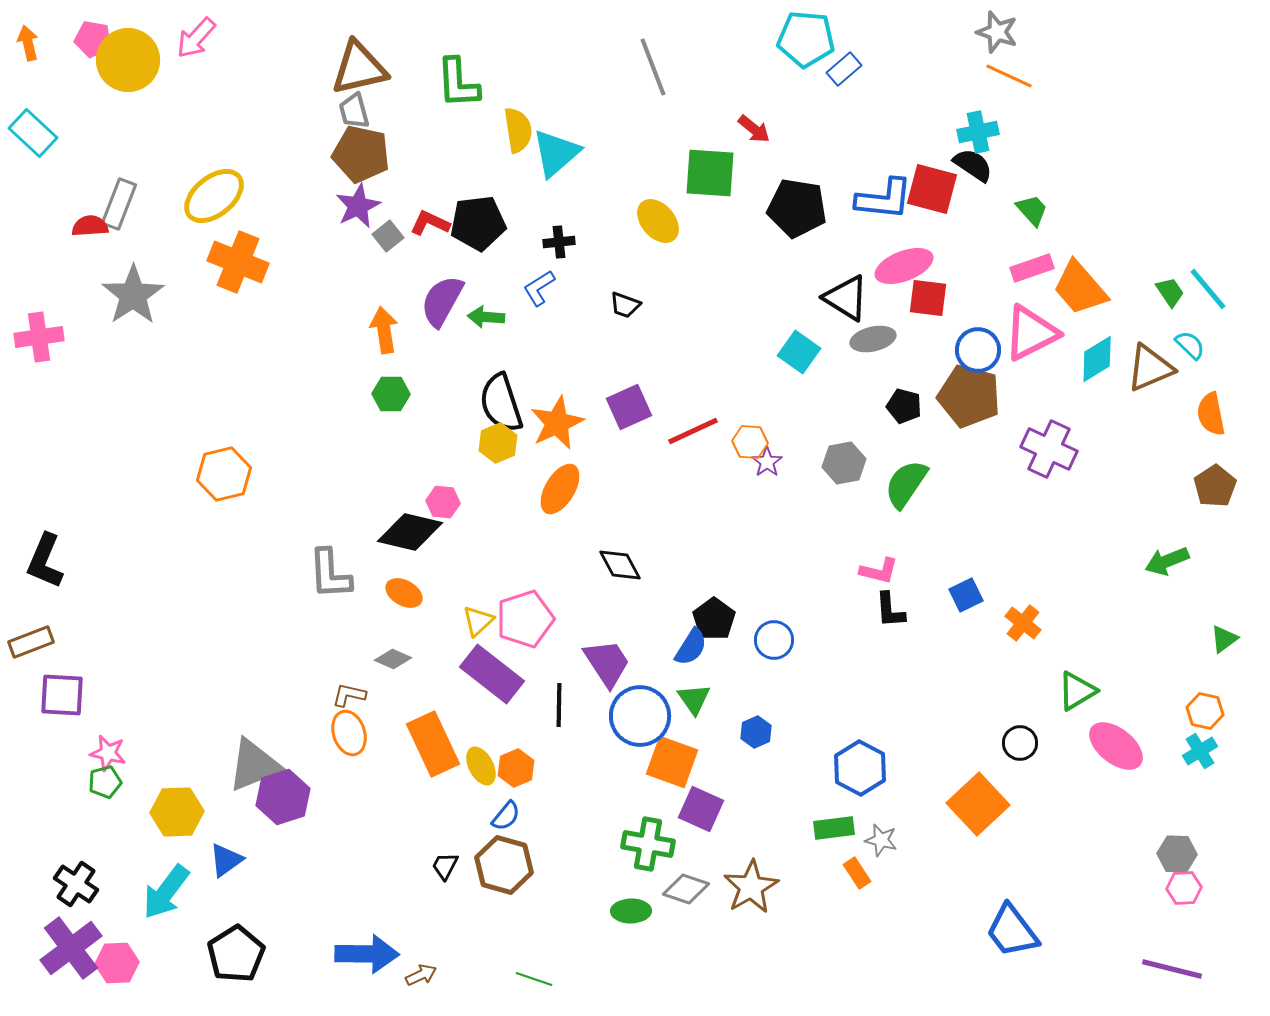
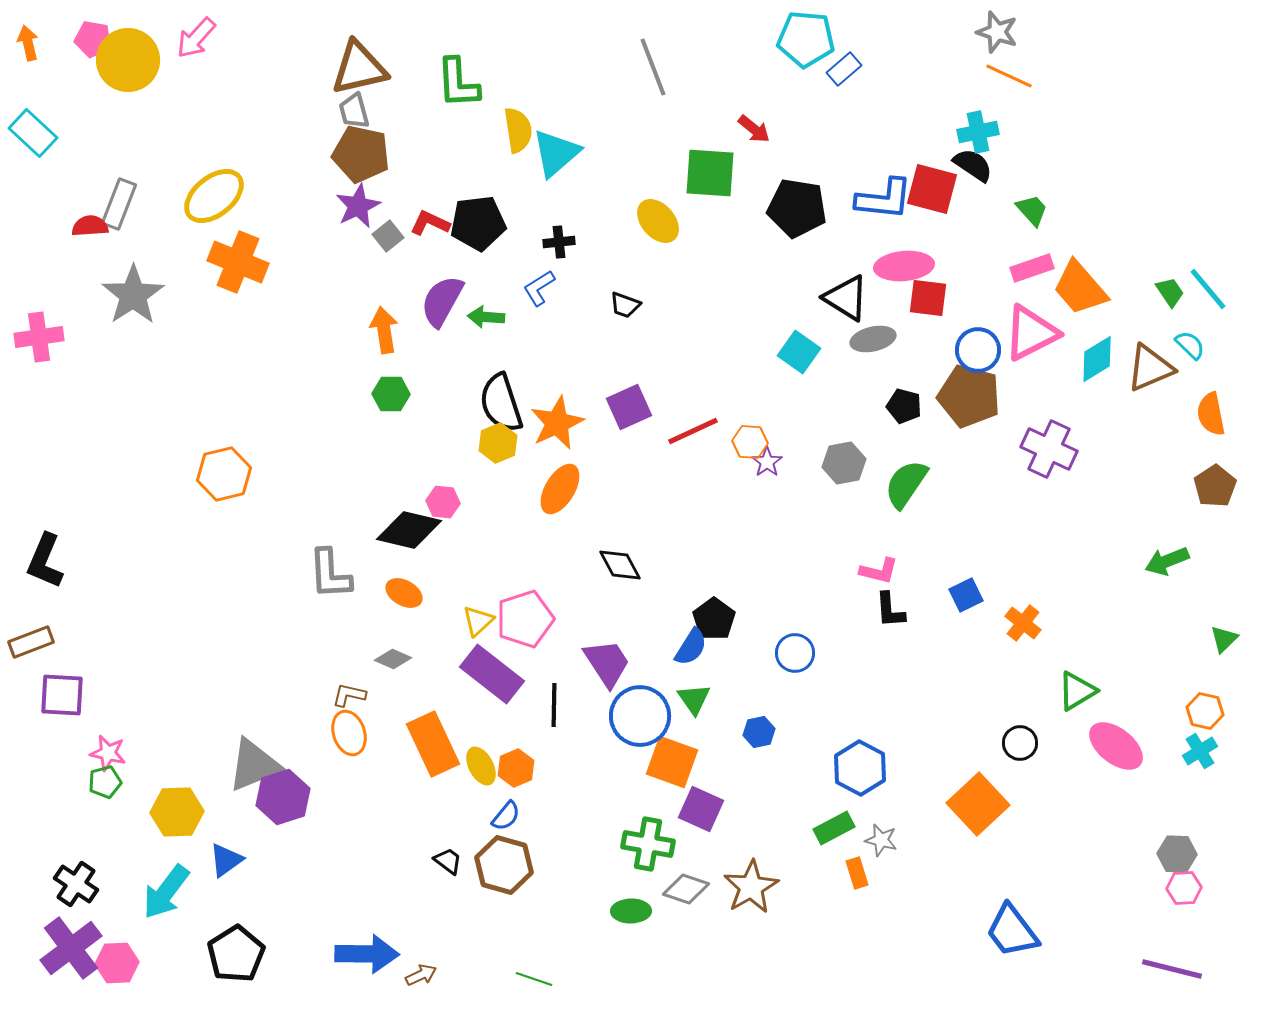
pink ellipse at (904, 266): rotated 16 degrees clockwise
black diamond at (410, 532): moved 1 px left, 2 px up
green triangle at (1224, 639): rotated 8 degrees counterclockwise
blue circle at (774, 640): moved 21 px right, 13 px down
black line at (559, 705): moved 5 px left
blue hexagon at (756, 732): moved 3 px right; rotated 12 degrees clockwise
green rectangle at (834, 828): rotated 21 degrees counterclockwise
black trapezoid at (445, 866): moved 3 px right, 5 px up; rotated 100 degrees clockwise
orange rectangle at (857, 873): rotated 16 degrees clockwise
